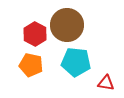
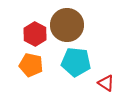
red triangle: rotated 24 degrees clockwise
